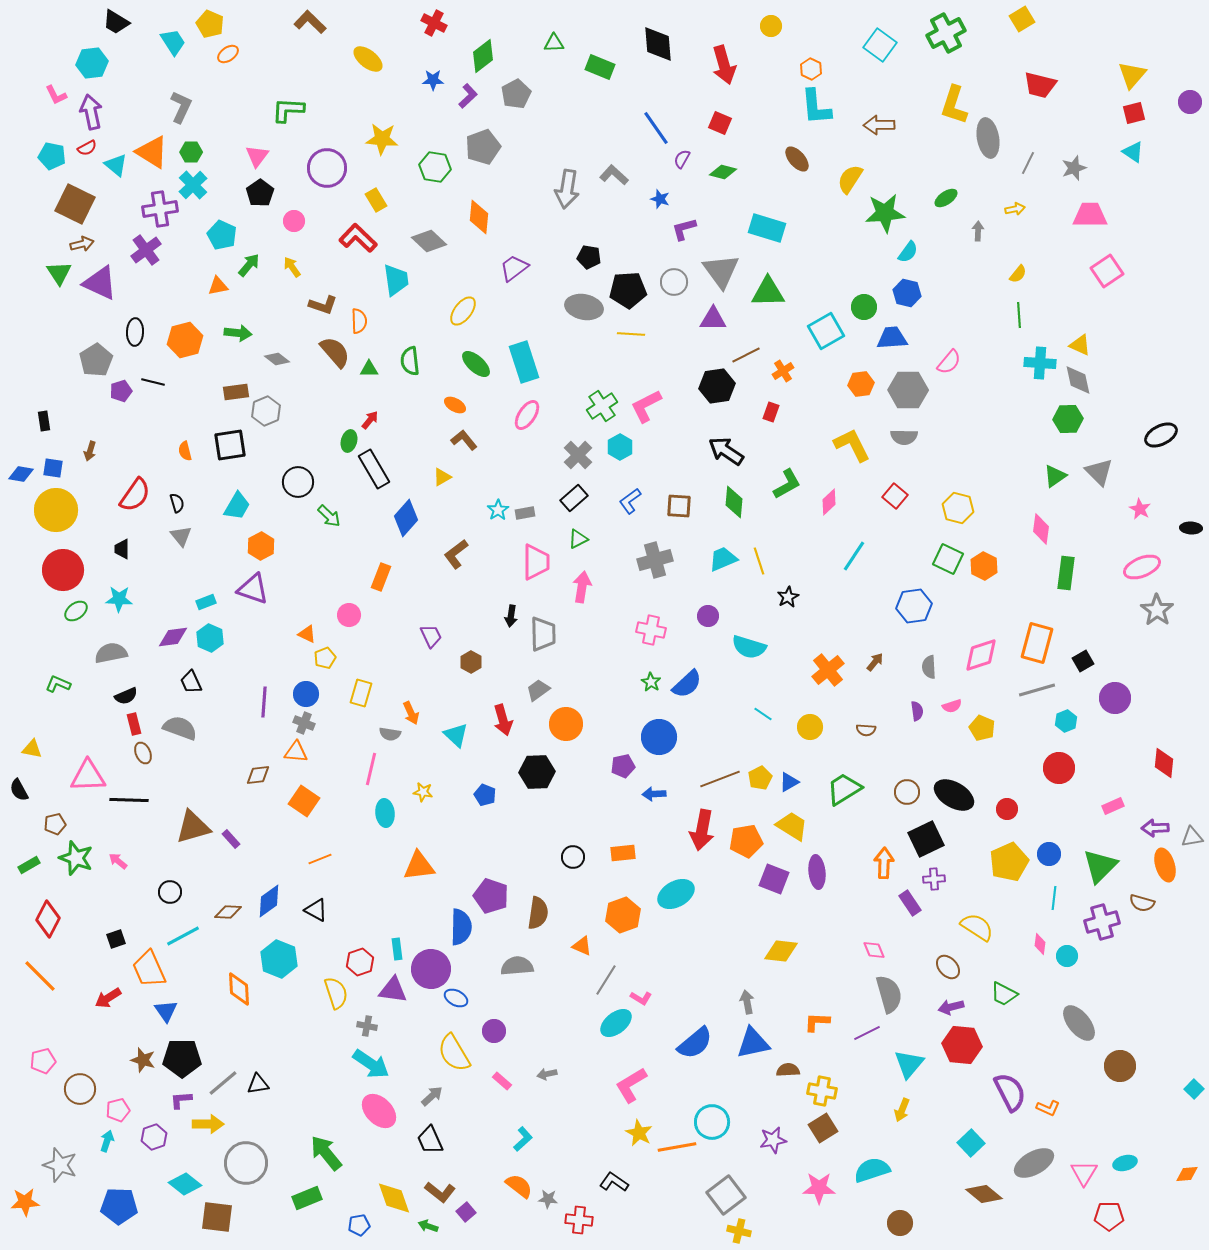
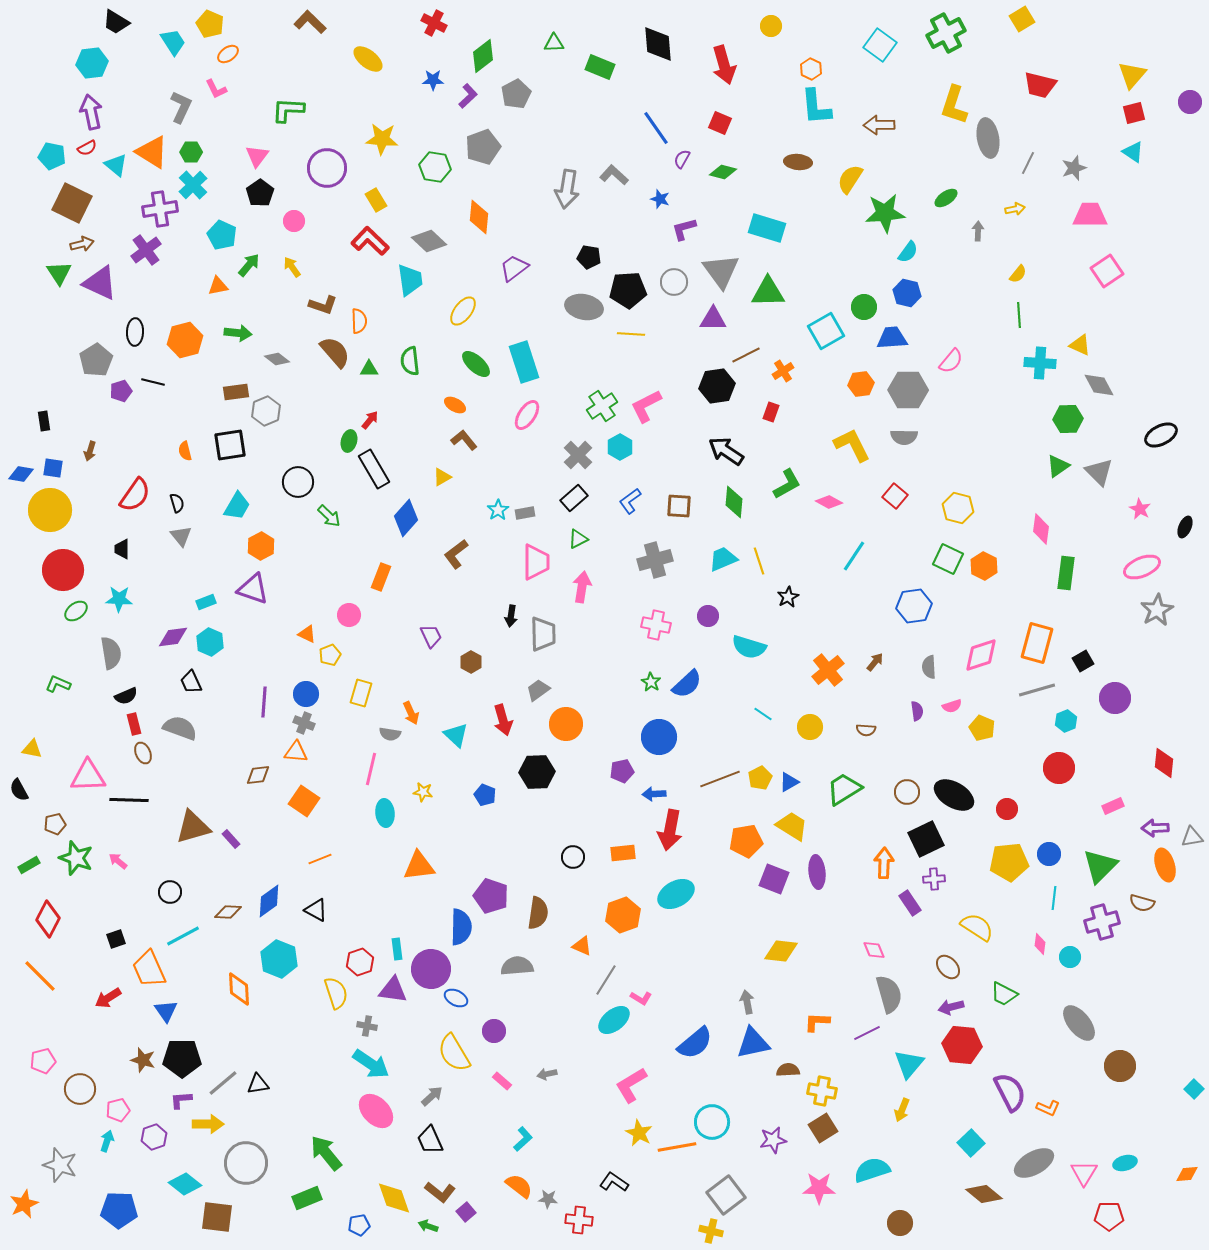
pink L-shape at (56, 95): moved 160 px right, 6 px up
brown ellipse at (797, 159): moved 1 px right, 3 px down; rotated 44 degrees counterclockwise
brown square at (75, 204): moved 3 px left, 1 px up
red L-shape at (358, 238): moved 12 px right, 3 px down
cyan trapezoid at (396, 280): moved 14 px right
pink semicircle at (949, 362): moved 2 px right, 1 px up
gray diamond at (1078, 380): moved 21 px right, 5 px down; rotated 16 degrees counterclockwise
green triangle at (1055, 476): moved 3 px right, 10 px up
pink diamond at (829, 502): rotated 72 degrees clockwise
yellow circle at (56, 510): moved 6 px left
black ellipse at (1191, 528): moved 6 px left, 1 px up; rotated 70 degrees counterclockwise
gray star at (1157, 610): rotated 8 degrees clockwise
pink cross at (651, 630): moved 5 px right, 5 px up
cyan hexagon at (210, 638): moved 4 px down
gray semicircle at (111, 653): rotated 92 degrees clockwise
yellow pentagon at (325, 658): moved 5 px right, 3 px up
purple pentagon at (623, 766): moved 1 px left, 5 px down
red arrow at (702, 830): moved 32 px left
yellow pentagon at (1009, 862): rotated 18 degrees clockwise
cyan circle at (1067, 956): moved 3 px right, 1 px down
cyan ellipse at (616, 1023): moved 2 px left, 3 px up
pink ellipse at (379, 1111): moved 3 px left
orange star at (25, 1202): moved 1 px left, 2 px down; rotated 20 degrees counterclockwise
blue pentagon at (119, 1206): moved 4 px down
yellow cross at (739, 1231): moved 28 px left
